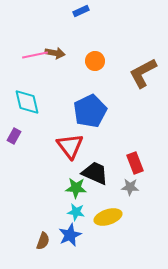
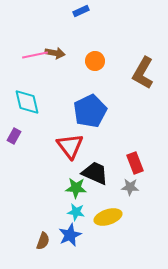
brown L-shape: rotated 32 degrees counterclockwise
